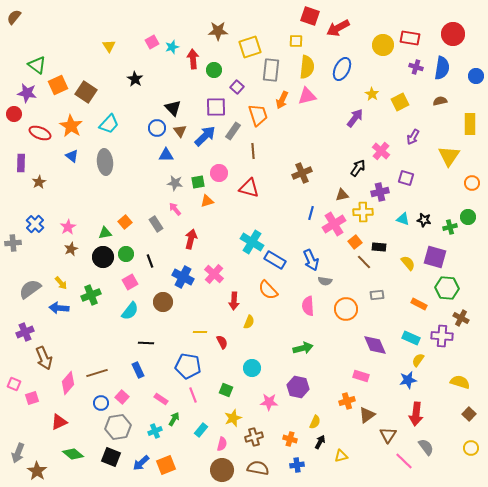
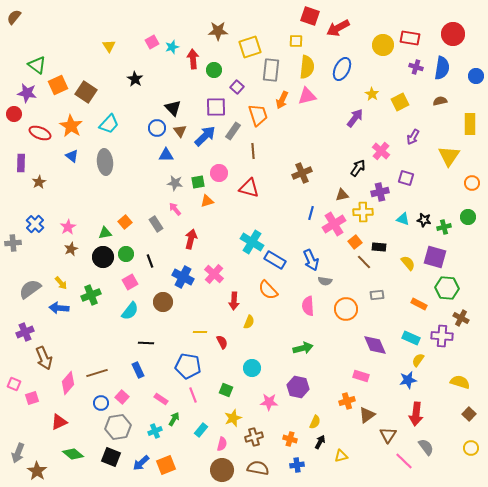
green cross at (450, 227): moved 6 px left
